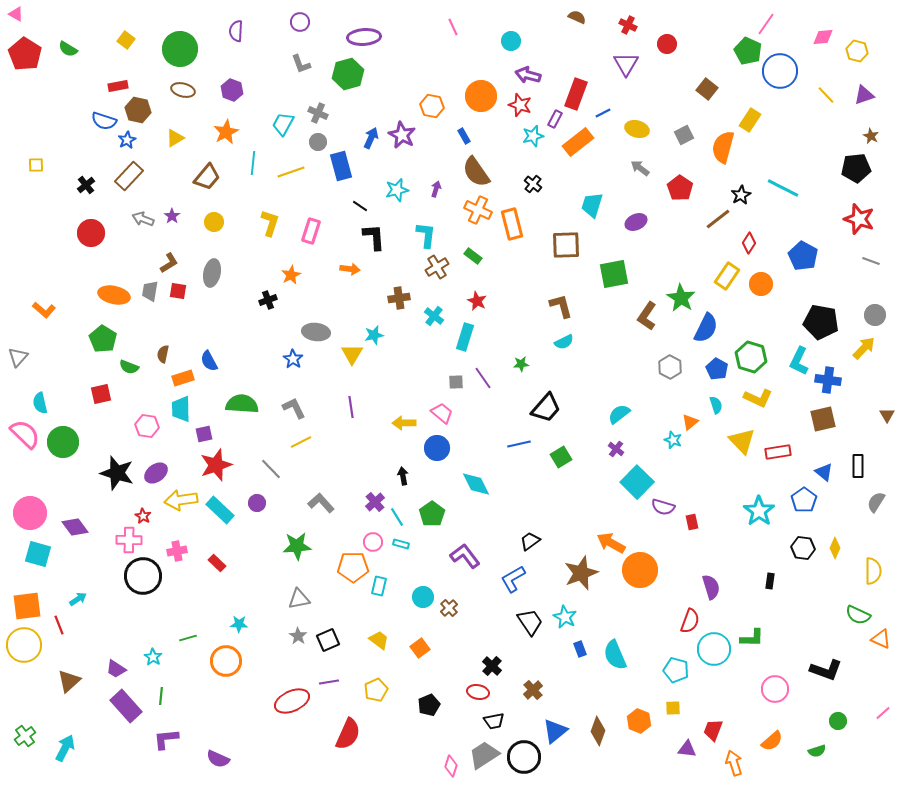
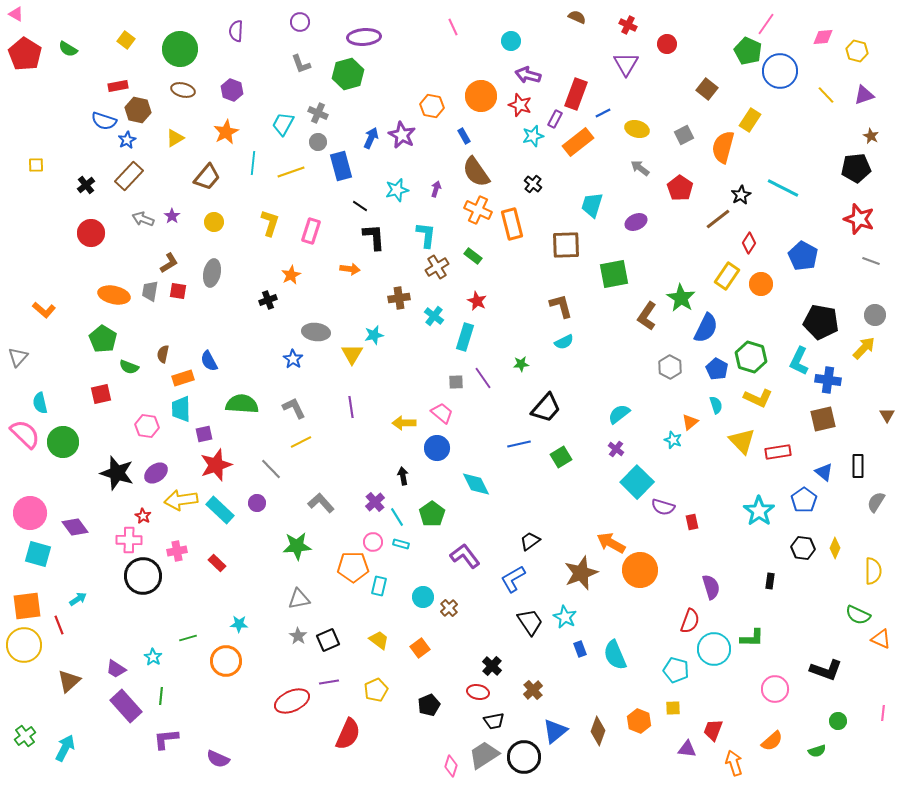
pink line at (883, 713): rotated 42 degrees counterclockwise
